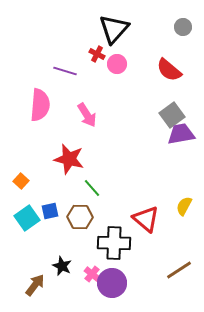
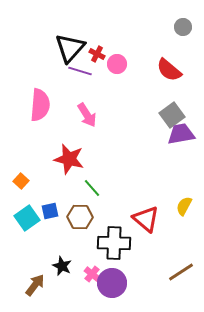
black triangle: moved 44 px left, 19 px down
purple line: moved 15 px right
brown line: moved 2 px right, 2 px down
